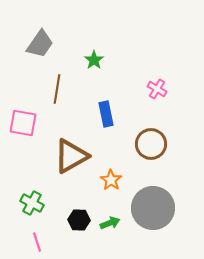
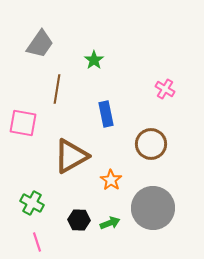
pink cross: moved 8 px right
